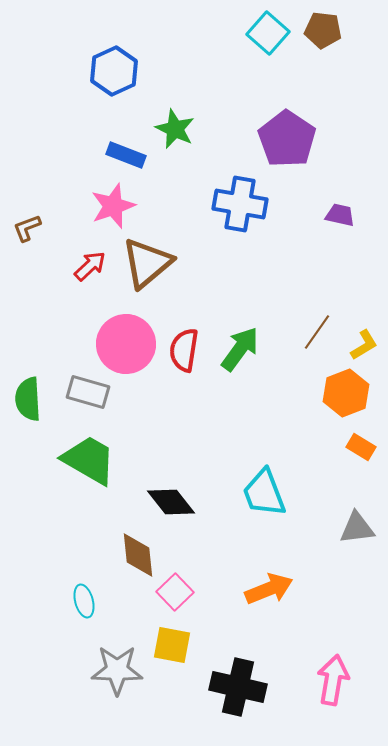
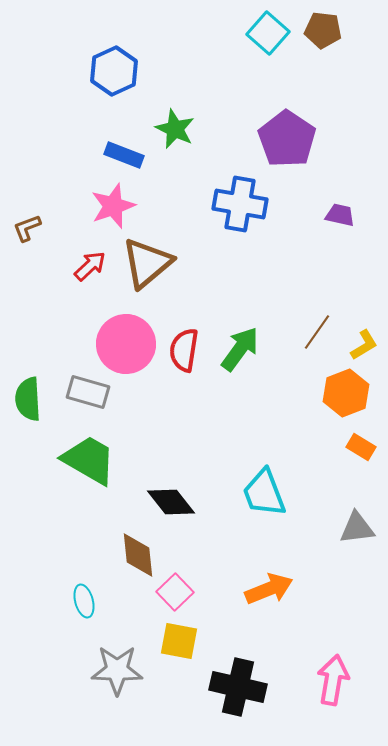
blue rectangle: moved 2 px left
yellow square: moved 7 px right, 4 px up
